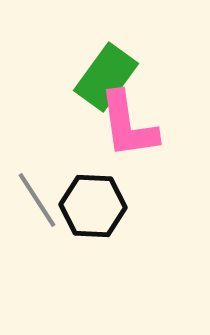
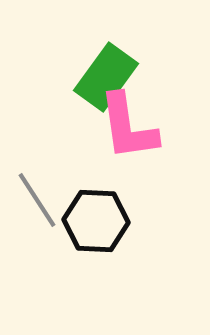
pink L-shape: moved 2 px down
black hexagon: moved 3 px right, 15 px down
